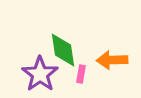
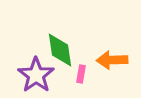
green diamond: moved 3 px left
purple star: moved 4 px left, 1 px down
